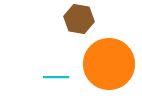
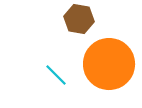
cyan line: moved 2 px up; rotated 45 degrees clockwise
